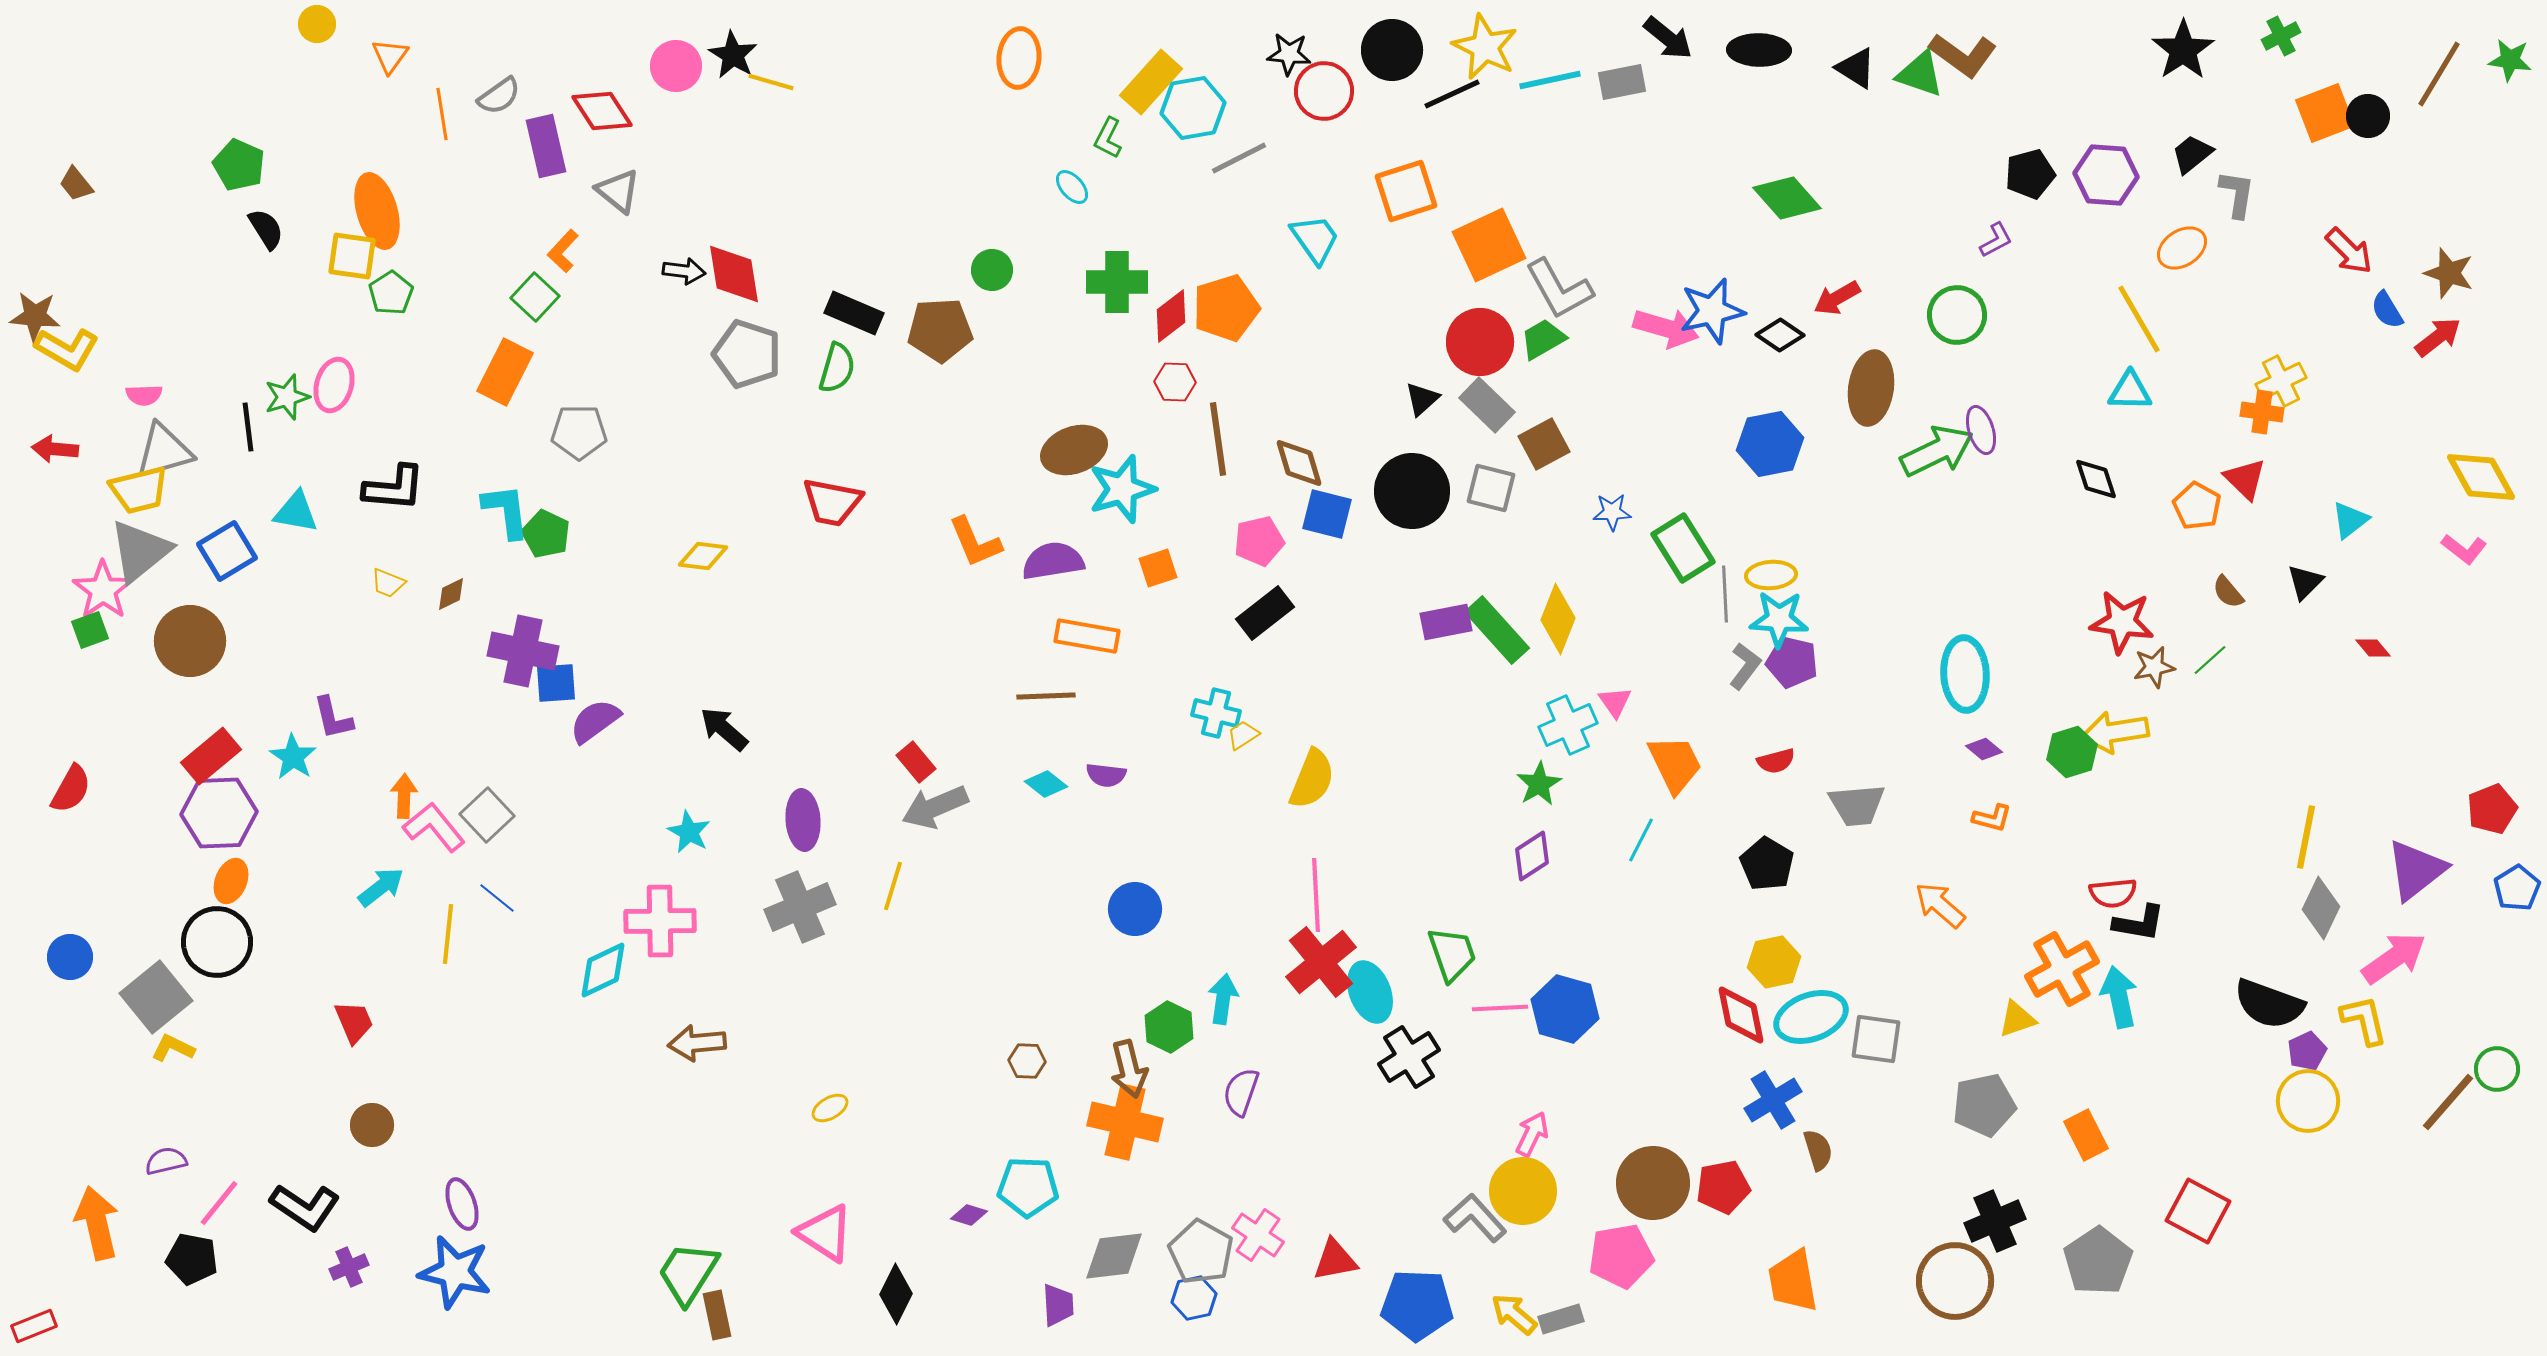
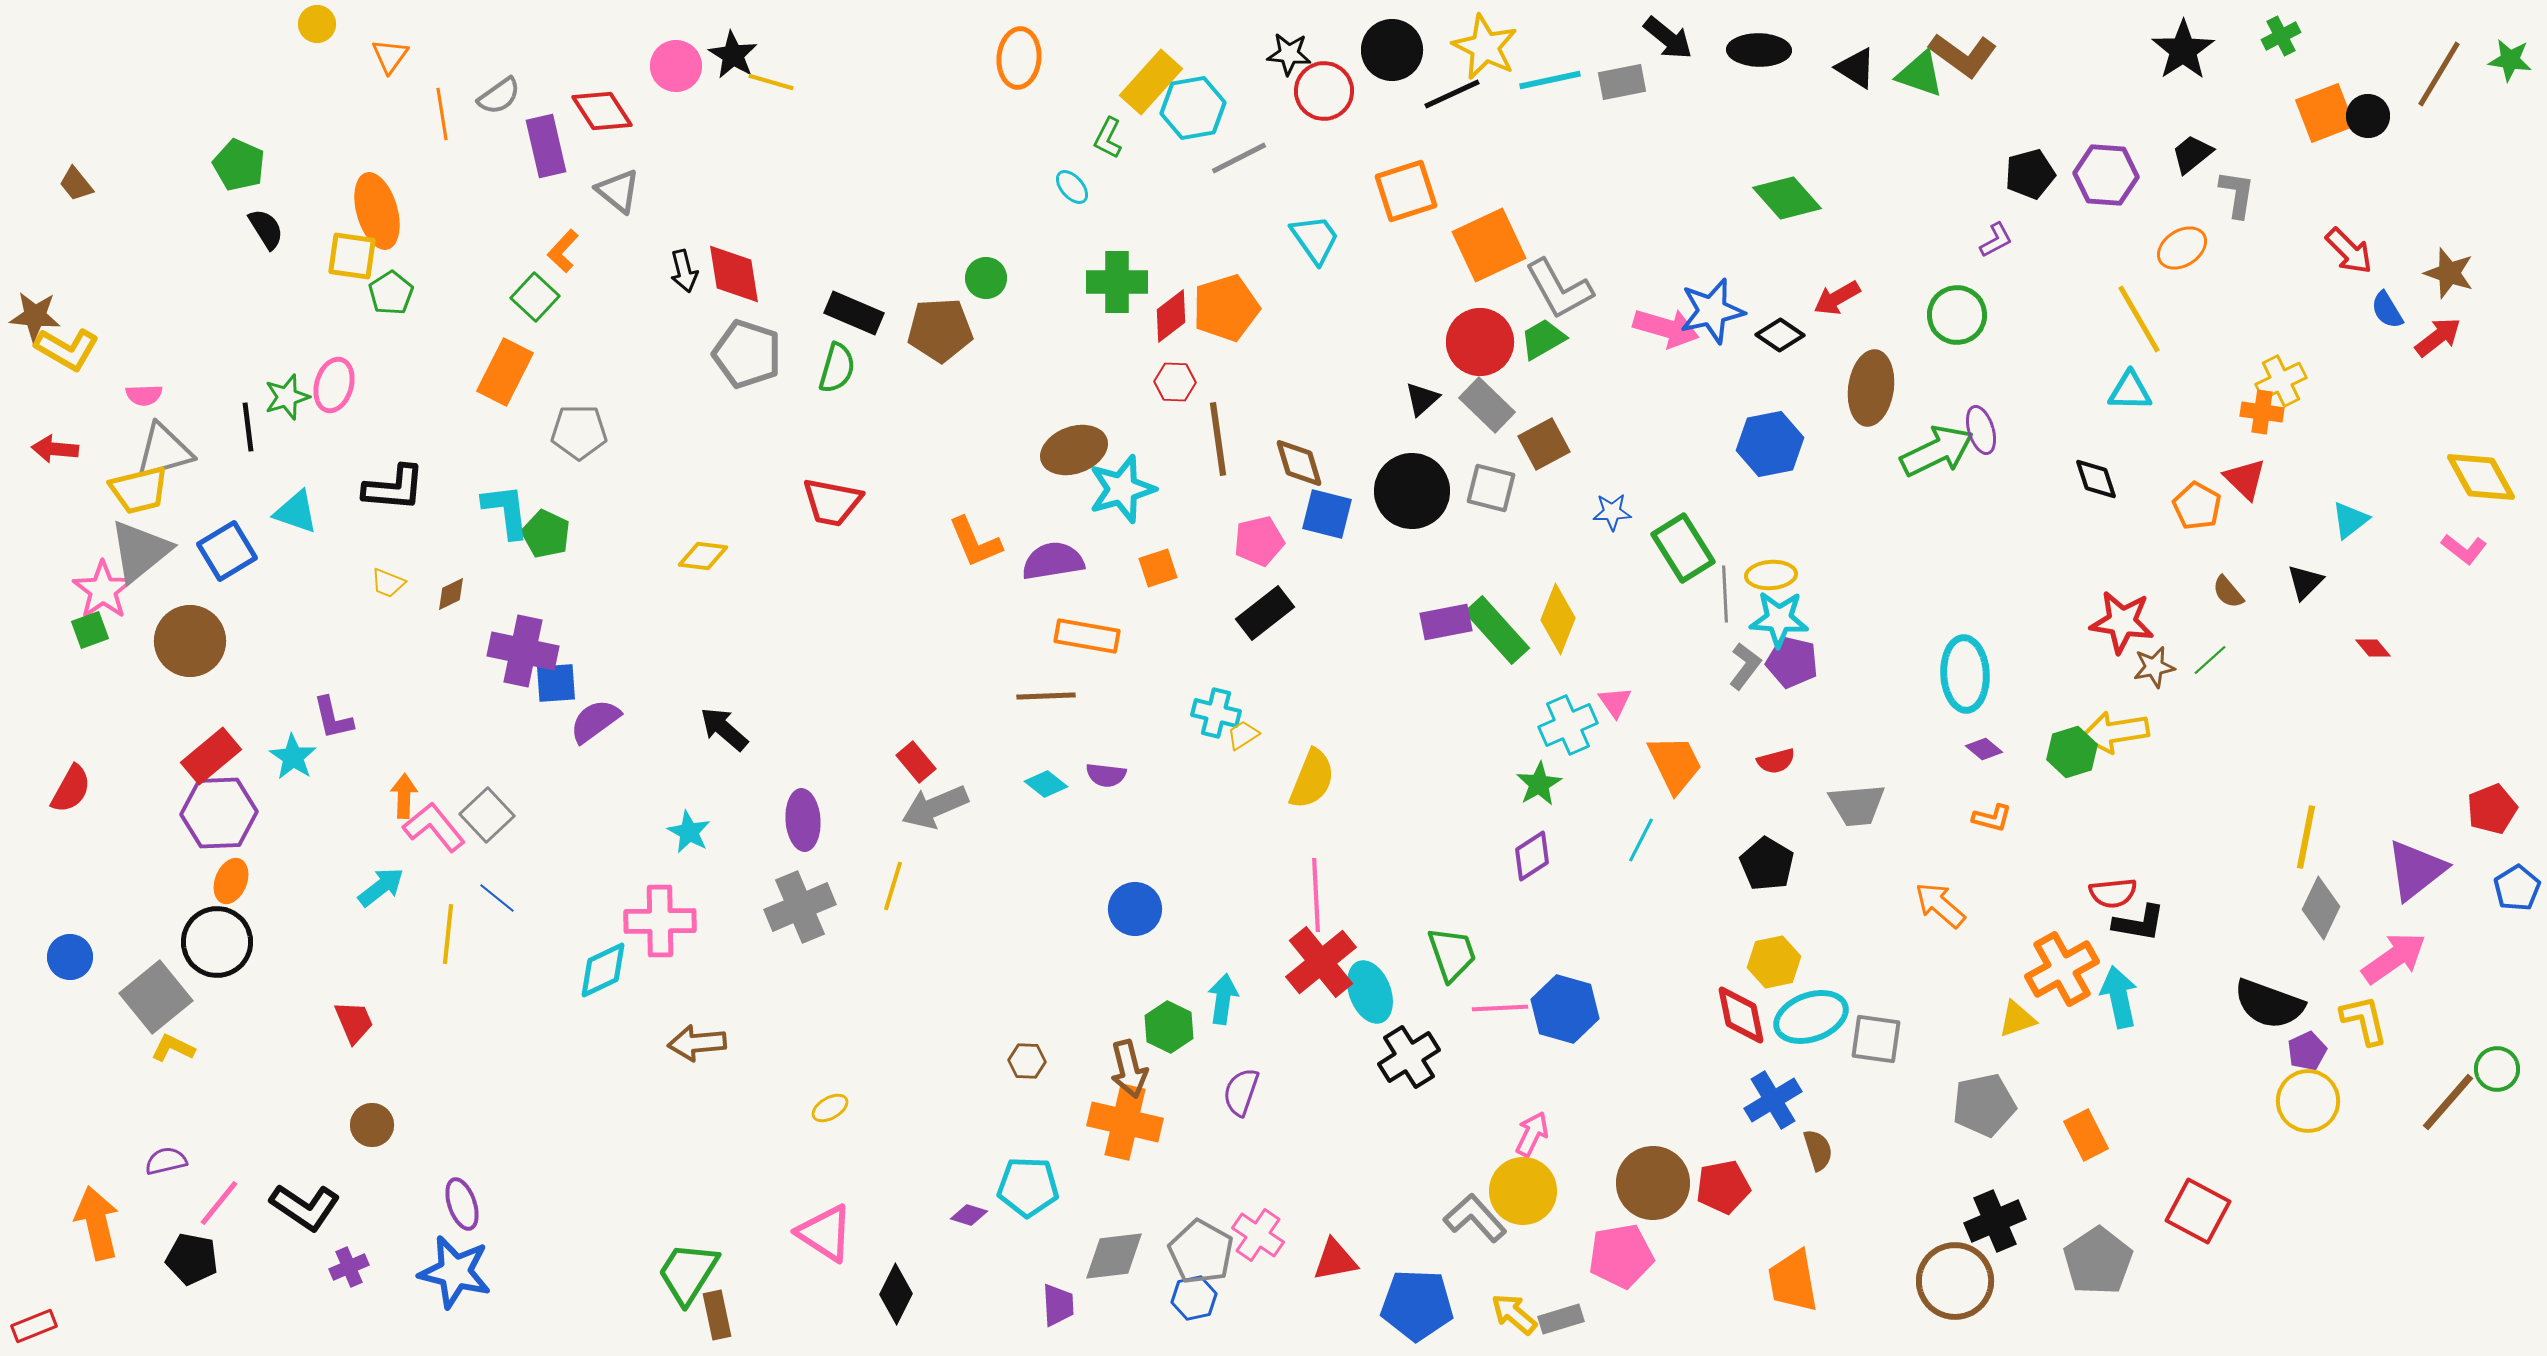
green circle at (992, 270): moved 6 px left, 8 px down
black arrow at (684, 271): rotated 69 degrees clockwise
cyan triangle at (296, 512): rotated 9 degrees clockwise
